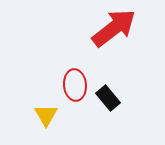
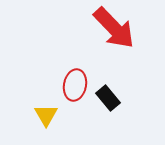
red arrow: rotated 84 degrees clockwise
red ellipse: rotated 16 degrees clockwise
